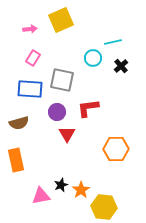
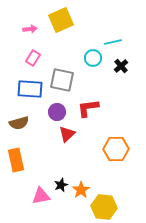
red triangle: rotated 18 degrees clockwise
